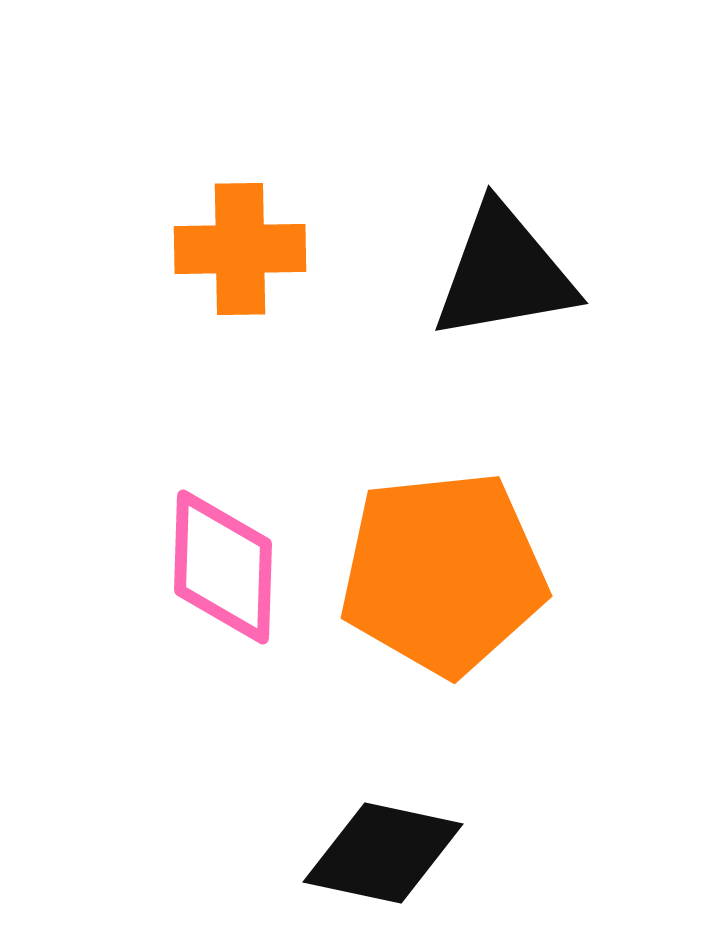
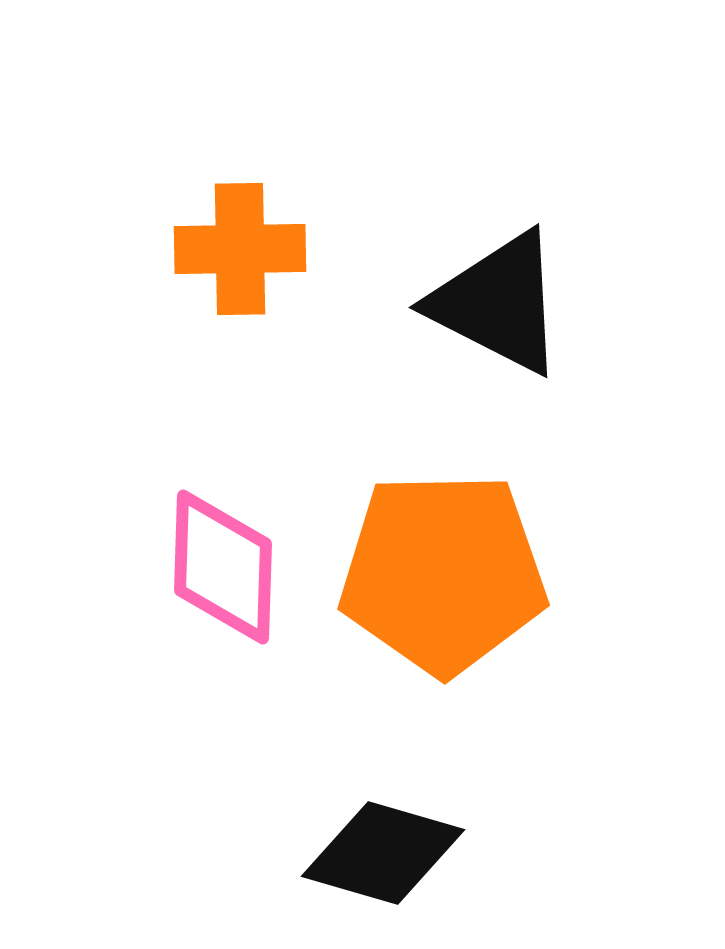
black triangle: moved 6 px left, 30 px down; rotated 37 degrees clockwise
orange pentagon: rotated 5 degrees clockwise
black diamond: rotated 4 degrees clockwise
